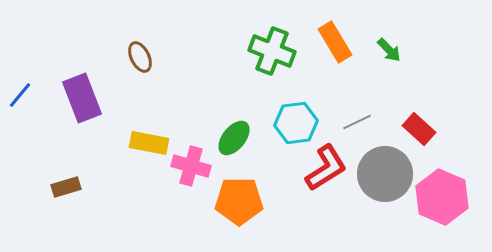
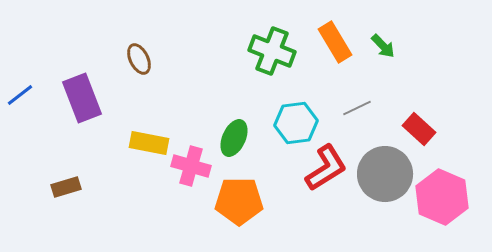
green arrow: moved 6 px left, 4 px up
brown ellipse: moved 1 px left, 2 px down
blue line: rotated 12 degrees clockwise
gray line: moved 14 px up
green ellipse: rotated 15 degrees counterclockwise
